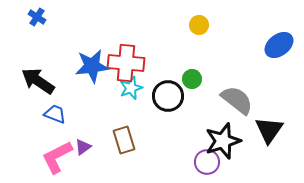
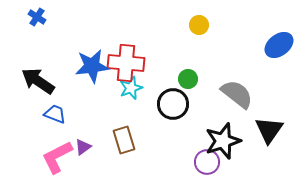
green circle: moved 4 px left
black circle: moved 5 px right, 8 px down
gray semicircle: moved 6 px up
